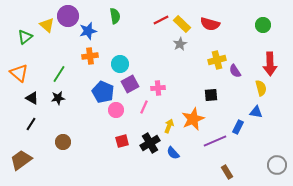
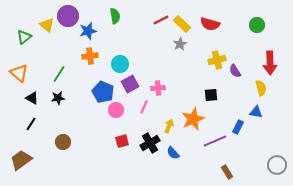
green circle: moved 6 px left
green triangle: moved 1 px left
red arrow: moved 1 px up
